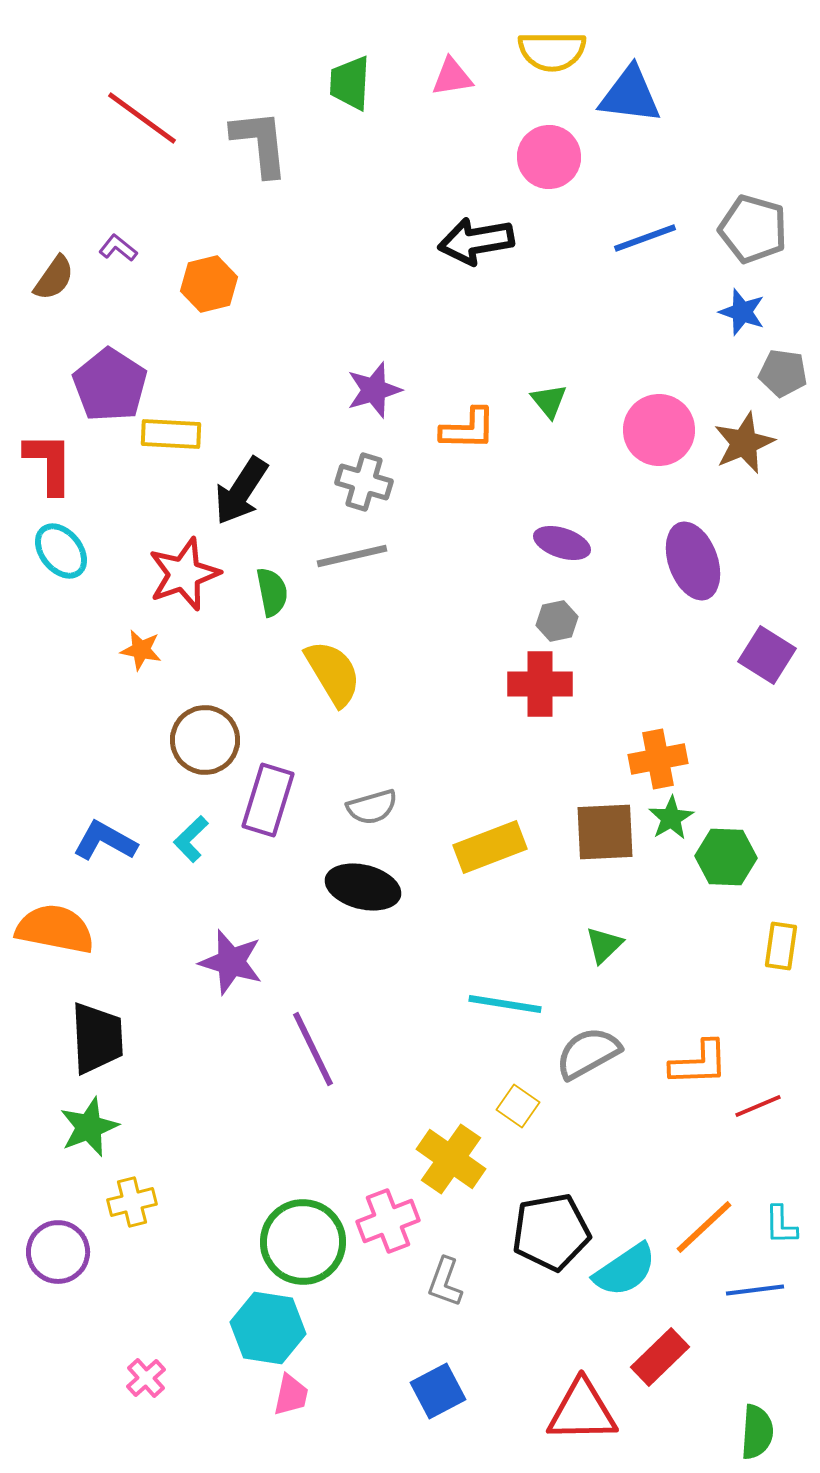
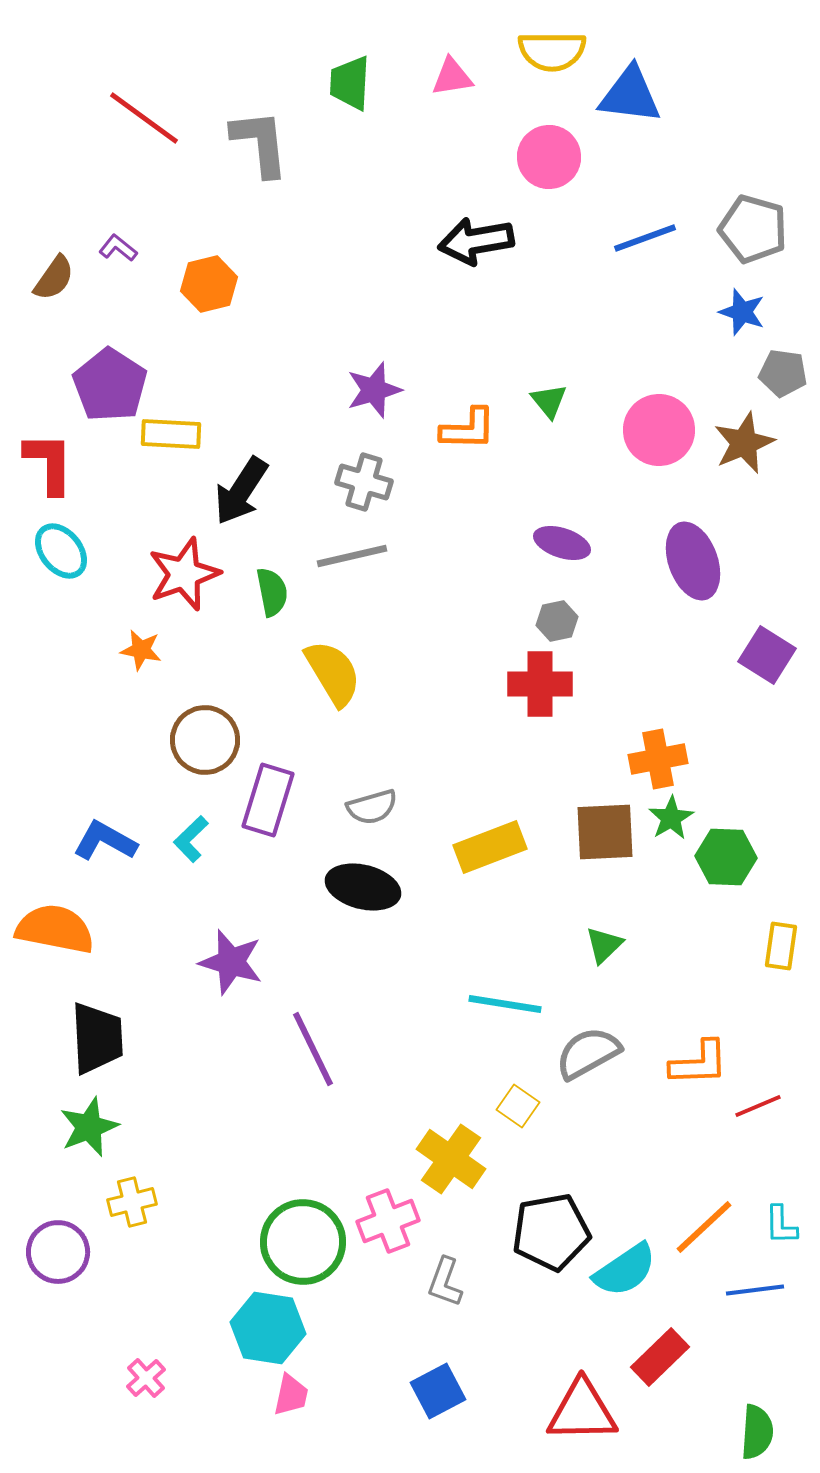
red line at (142, 118): moved 2 px right
